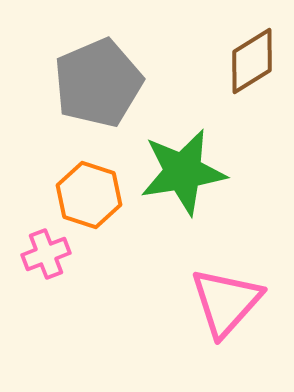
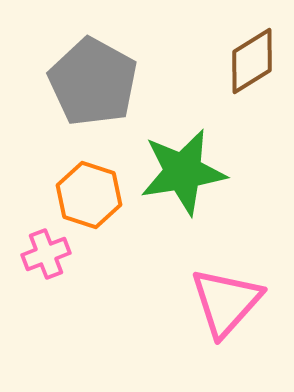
gray pentagon: moved 5 px left, 1 px up; rotated 20 degrees counterclockwise
